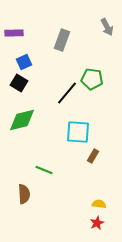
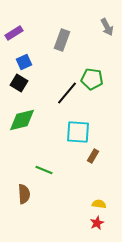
purple rectangle: rotated 30 degrees counterclockwise
